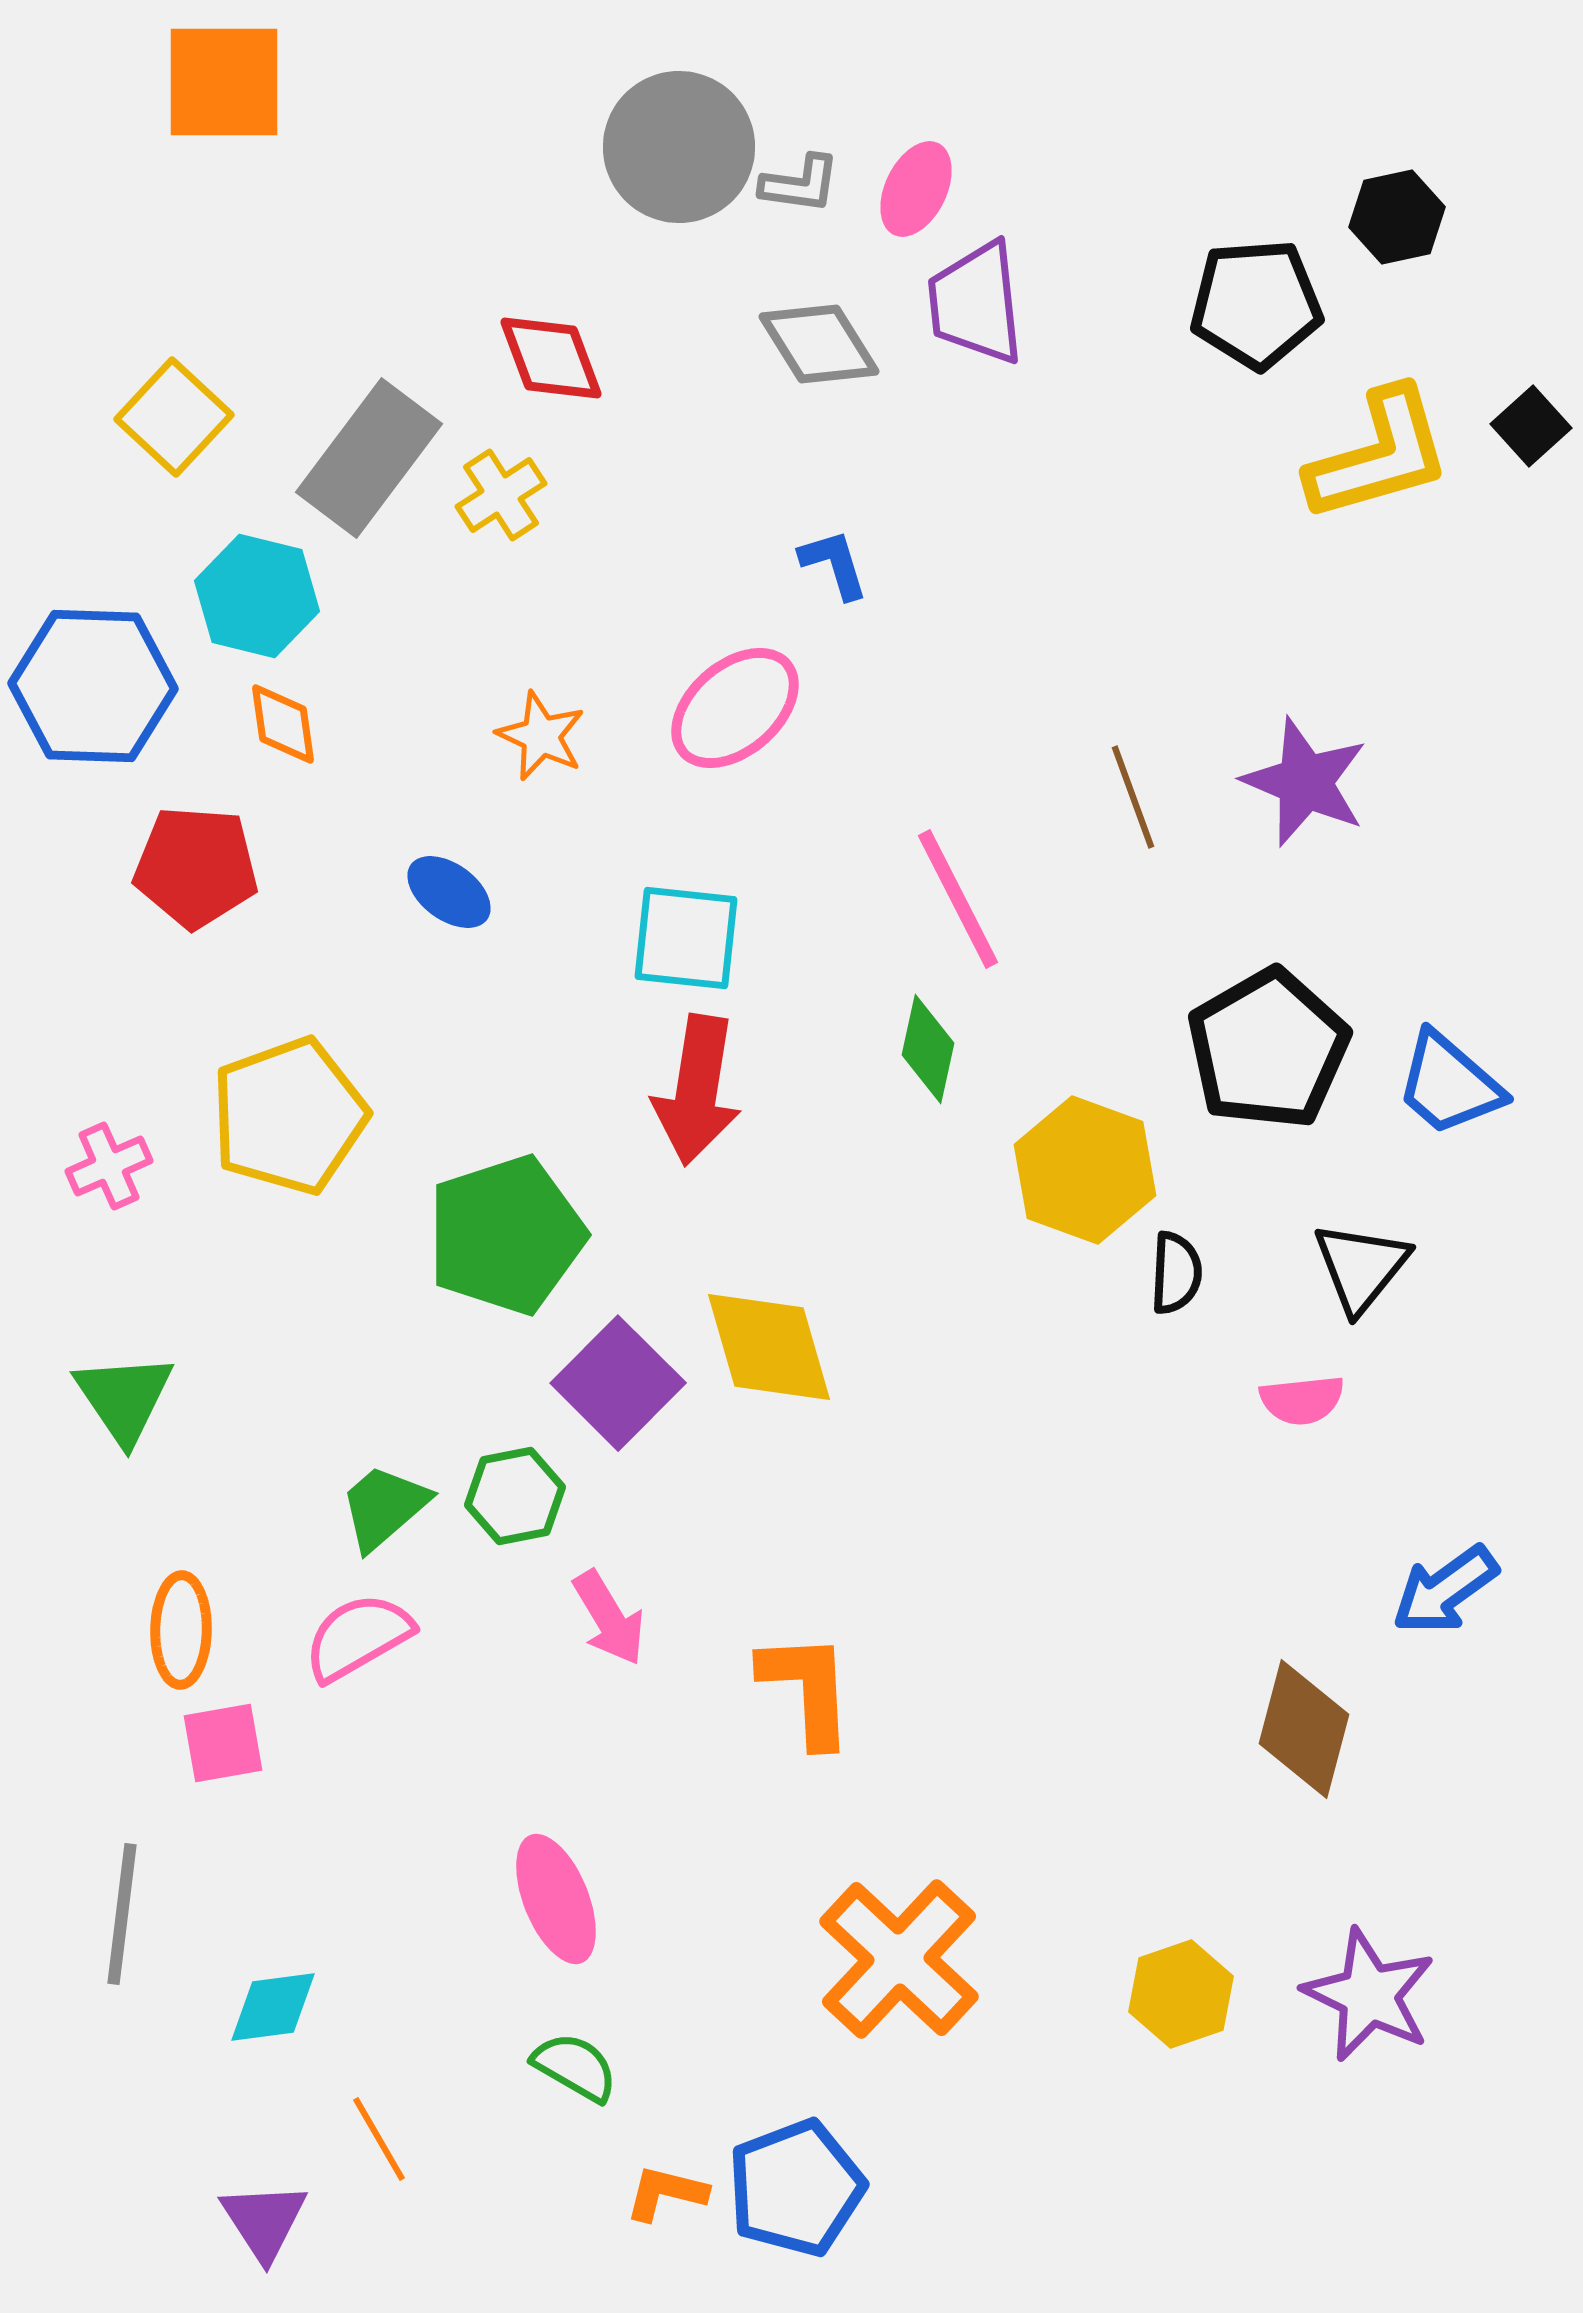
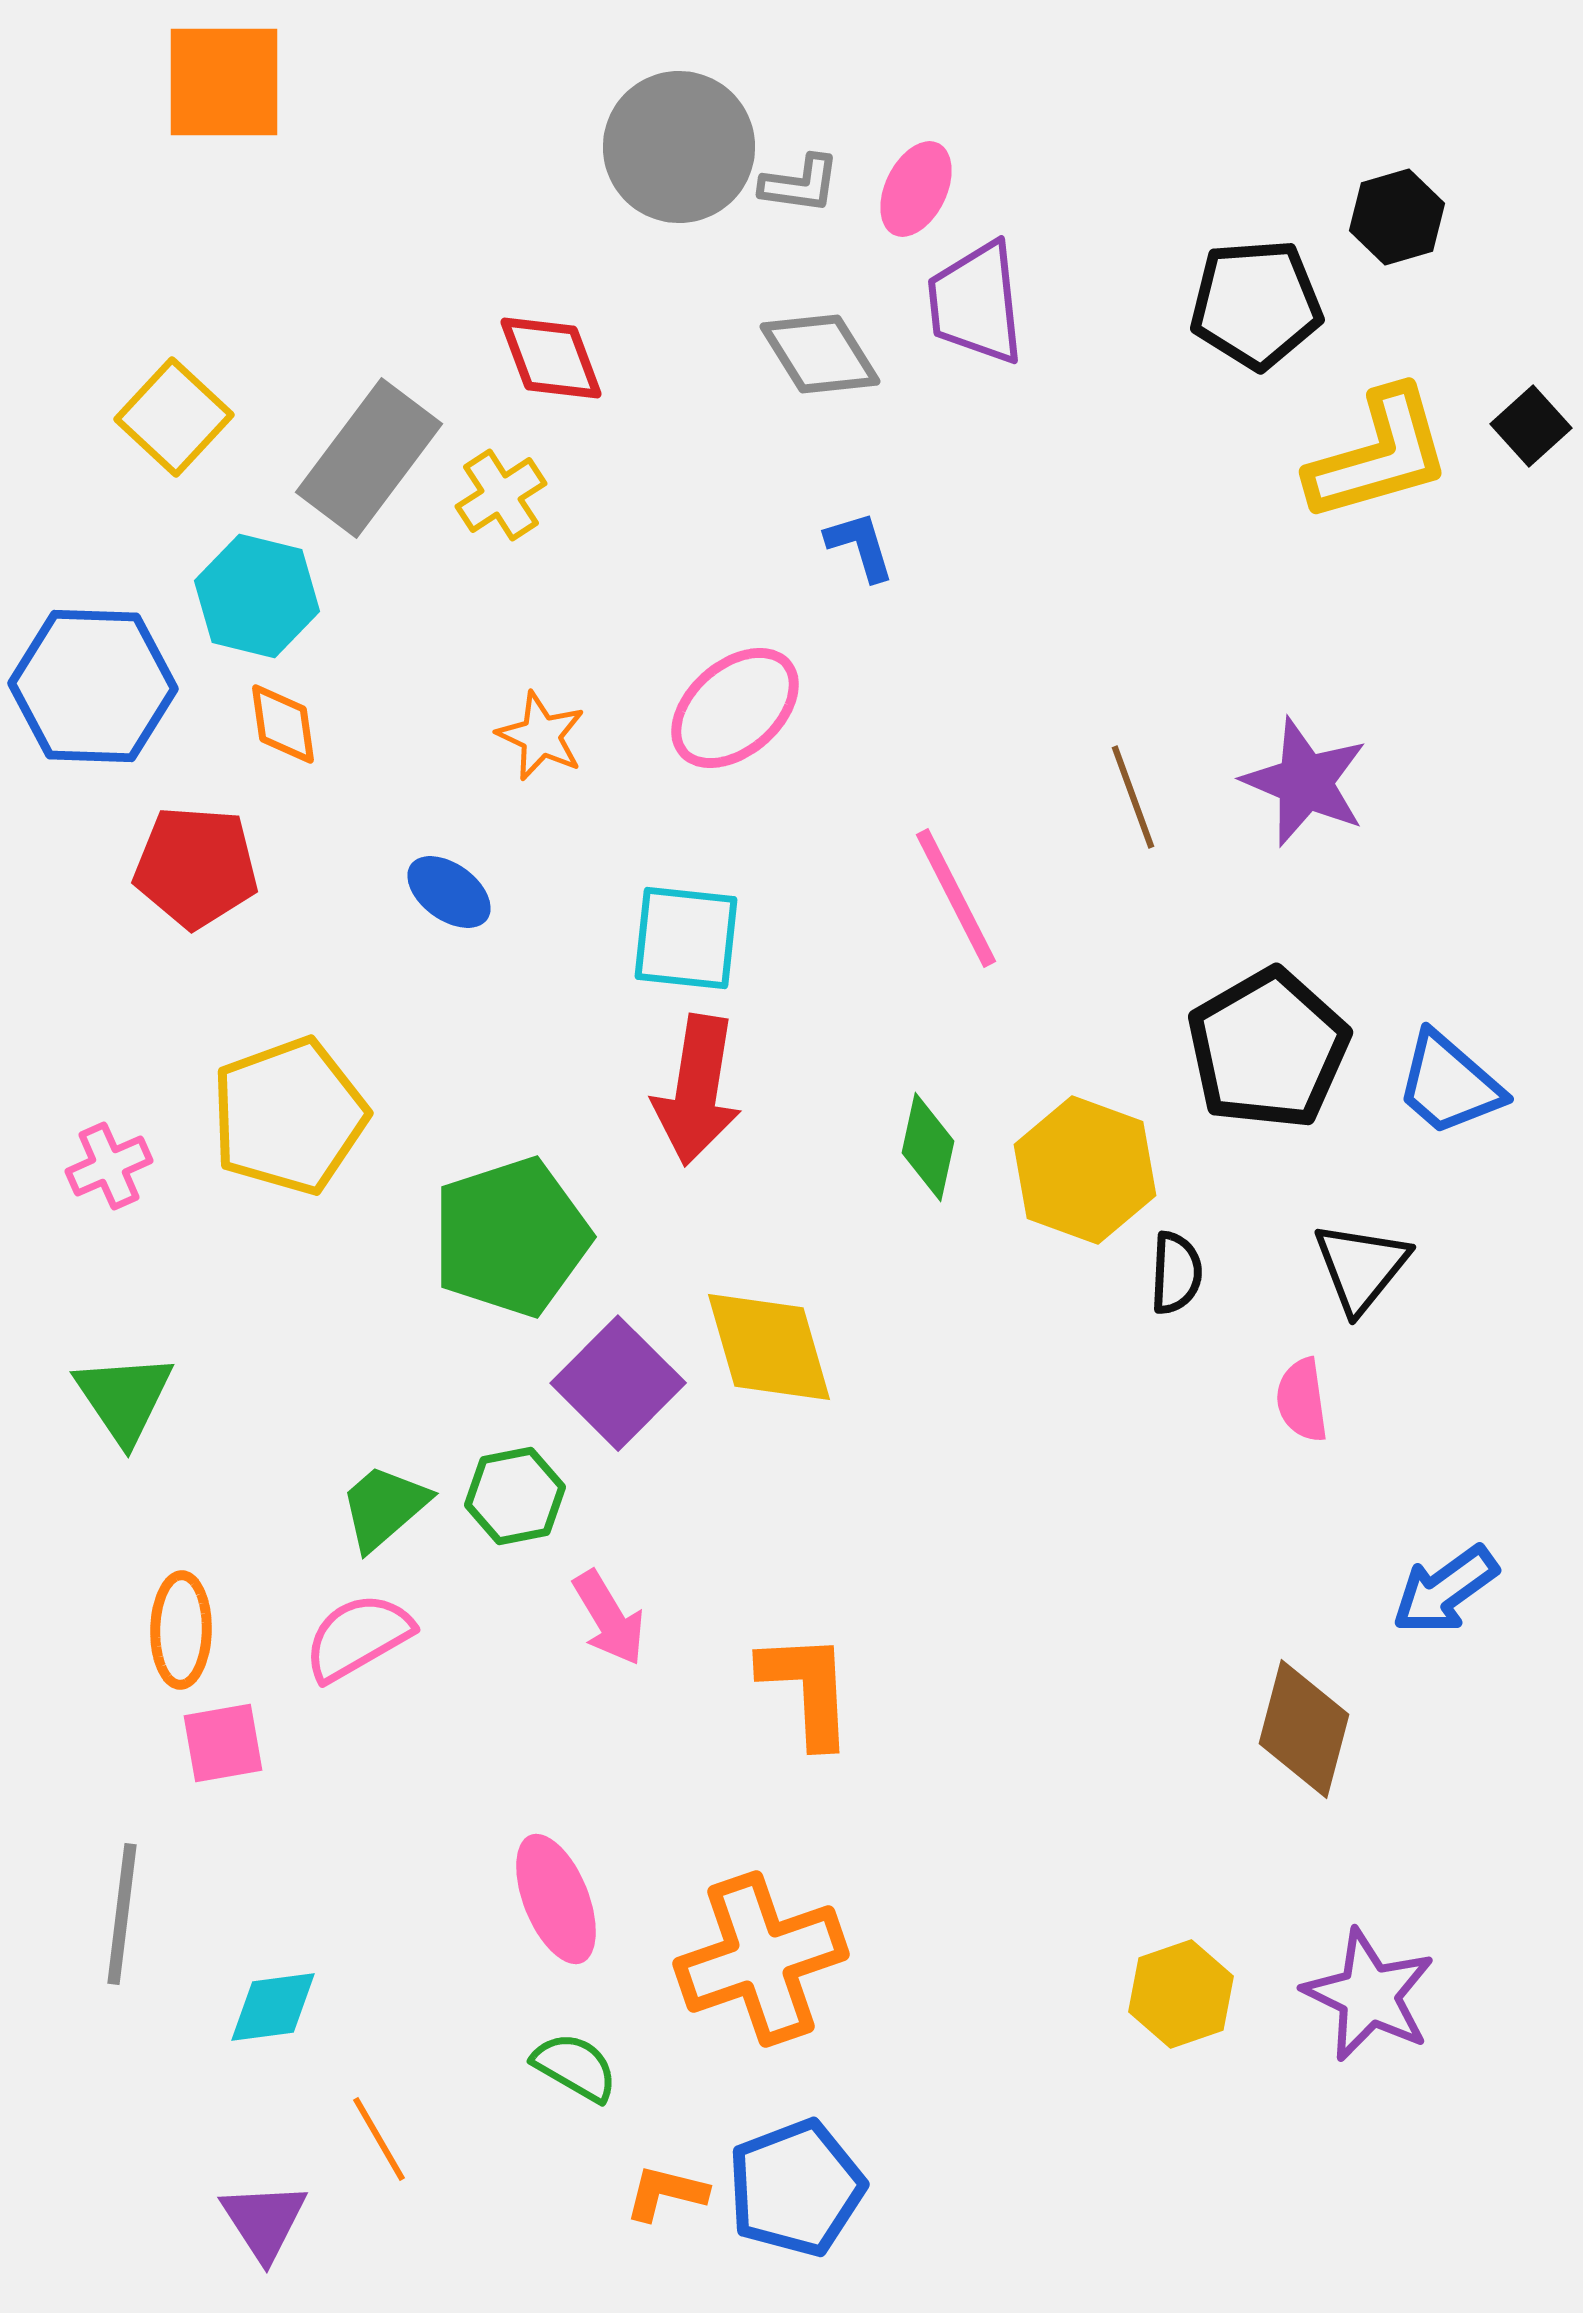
black hexagon at (1397, 217): rotated 4 degrees counterclockwise
gray diamond at (819, 344): moved 1 px right, 10 px down
blue L-shape at (834, 564): moved 26 px right, 18 px up
pink line at (958, 899): moved 2 px left, 1 px up
green diamond at (928, 1049): moved 98 px down
green pentagon at (506, 1235): moved 5 px right, 2 px down
pink semicircle at (1302, 1400): rotated 88 degrees clockwise
orange cross at (899, 1959): moved 138 px left; rotated 28 degrees clockwise
